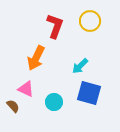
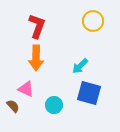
yellow circle: moved 3 px right
red L-shape: moved 18 px left
orange arrow: rotated 25 degrees counterclockwise
cyan circle: moved 3 px down
